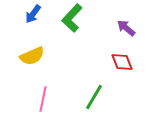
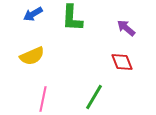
blue arrow: rotated 24 degrees clockwise
green L-shape: rotated 40 degrees counterclockwise
